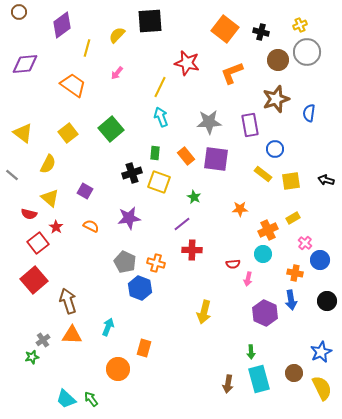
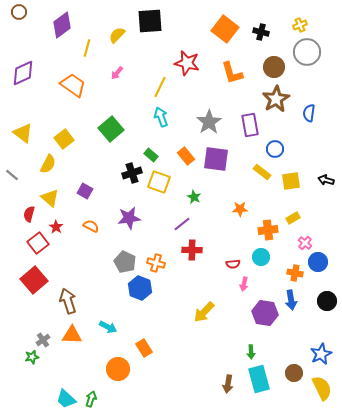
brown circle at (278, 60): moved 4 px left, 7 px down
purple diamond at (25, 64): moved 2 px left, 9 px down; rotated 20 degrees counterclockwise
orange L-shape at (232, 73): rotated 85 degrees counterclockwise
brown star at (276, 99): rotated 12 degrees counterclockwise
gray star at (209, 122): rotated 30 degrees counterclockwise
yellow square at (68, 133): moved 4 px left, 6 px down
green rectangle at (155, 153): moved 4 px left, 2 px down; rotated 56 degrees counterclockwise
yellow rectangle at (263, 174): moved 1 px left, 2 px up
red semicircle at (29, 214): rotated 91 degrees clockwise
orange cross at (268, 230): rotated 18 degrees clockwise
cyan circle at (263, 254): moved 2 px left, 3 px down
blue circle at (320, 260): moved 2 px left, 2 px down
pink arrow at (248, 279): moved 4 px left, 5 px down
yellow arrow at (204, 312): rotated 30 degrees clockwise
purple hexagon at (265, 313): rotated 15 degrees counterclockwise
cyan arrow at (108, 327): rotated 96 degrees clockwise
orange rectangle at (144, 348): rotated 48 degrees counterclockwise
blue star at (321, 352): moved 2 px down
green arrow at (91, 399): rotated 56 degrees clockwise
